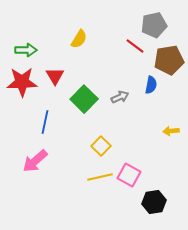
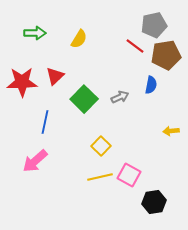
green arrow: moved 9 px right, 17 px up
brown pentagon: moved 3 px left, 5 px up
red triangle: rotated 18 degrees clockwise
